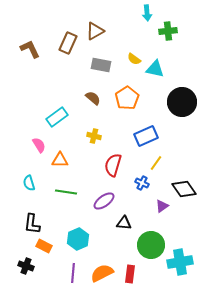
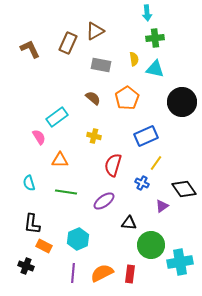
green cross: moved 13 px left, 7 px down
yellow semicircle: rotated 136 degrees counterclockwise
pink semicircle: moved 8 px up
black triangle: moved 5 px right
